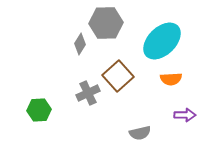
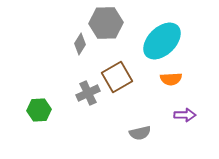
brown square: moved 1 px left, 1 px down; rotated 12 degrees clockwise
